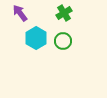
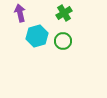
purple arrow: rotated 24 degrees clockwise
cyan hexagon: moved 1 px right, 2 px up; rotated 15 degrees clockwise
